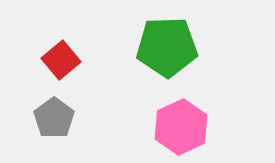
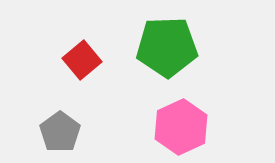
red square: moved 21 px right
gray pentagon: moved 6 px right, 14 px down
